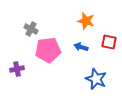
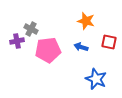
purple cross: moved 28 px up
